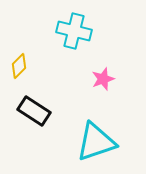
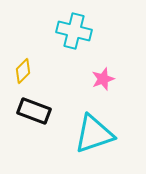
yellow diamond: moved 4 px right, 5 px down
black rectangle: rotated 12 degrees counterclockwise
cyan triangle: moved 2 px left, 8 px up
